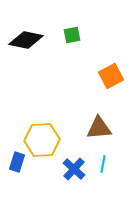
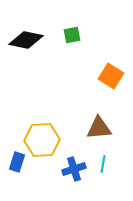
orange square: rotated 30 degrees counterclockwise
blue cross: rotated 30 degrees clockwise
